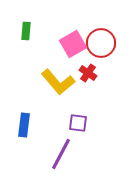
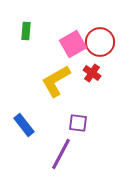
red circle: moved 1 px left, 1 px up
red cross: moved 4 px right
yellow L-shape: moved 2 px left, 1 px up; rotated 100 degrees clockwise
blue rectangle: rotated 45 degrees counterclockwise
